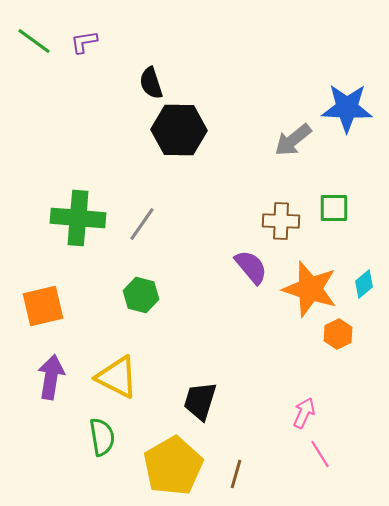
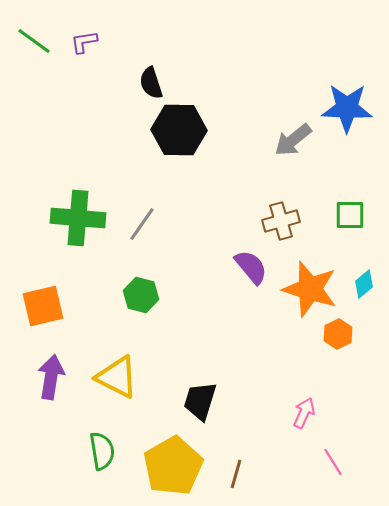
green square: moved 16 px right, 7 px down
brown cross: rotated 18 degrees counterclockwise
green semicircle: moved 14 px down
pink line: moved 13 px right, 8 px down
